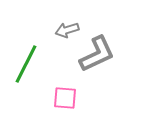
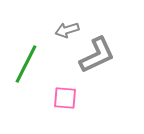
gray L-shape: moved 1 px down
